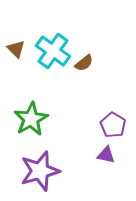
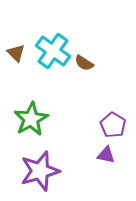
brown triangle: moved 4 px down
brown semicircle: rotated 72 degrees clockwise
